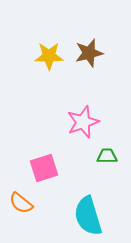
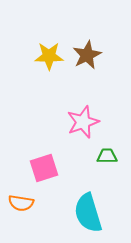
brown star: moved 2 px left, 2 px down; rotated 12 degrees counterclockwise
orange semicircle: rotated 30 degrees counterclockwise
cyan semicircle: moved 3 px up
